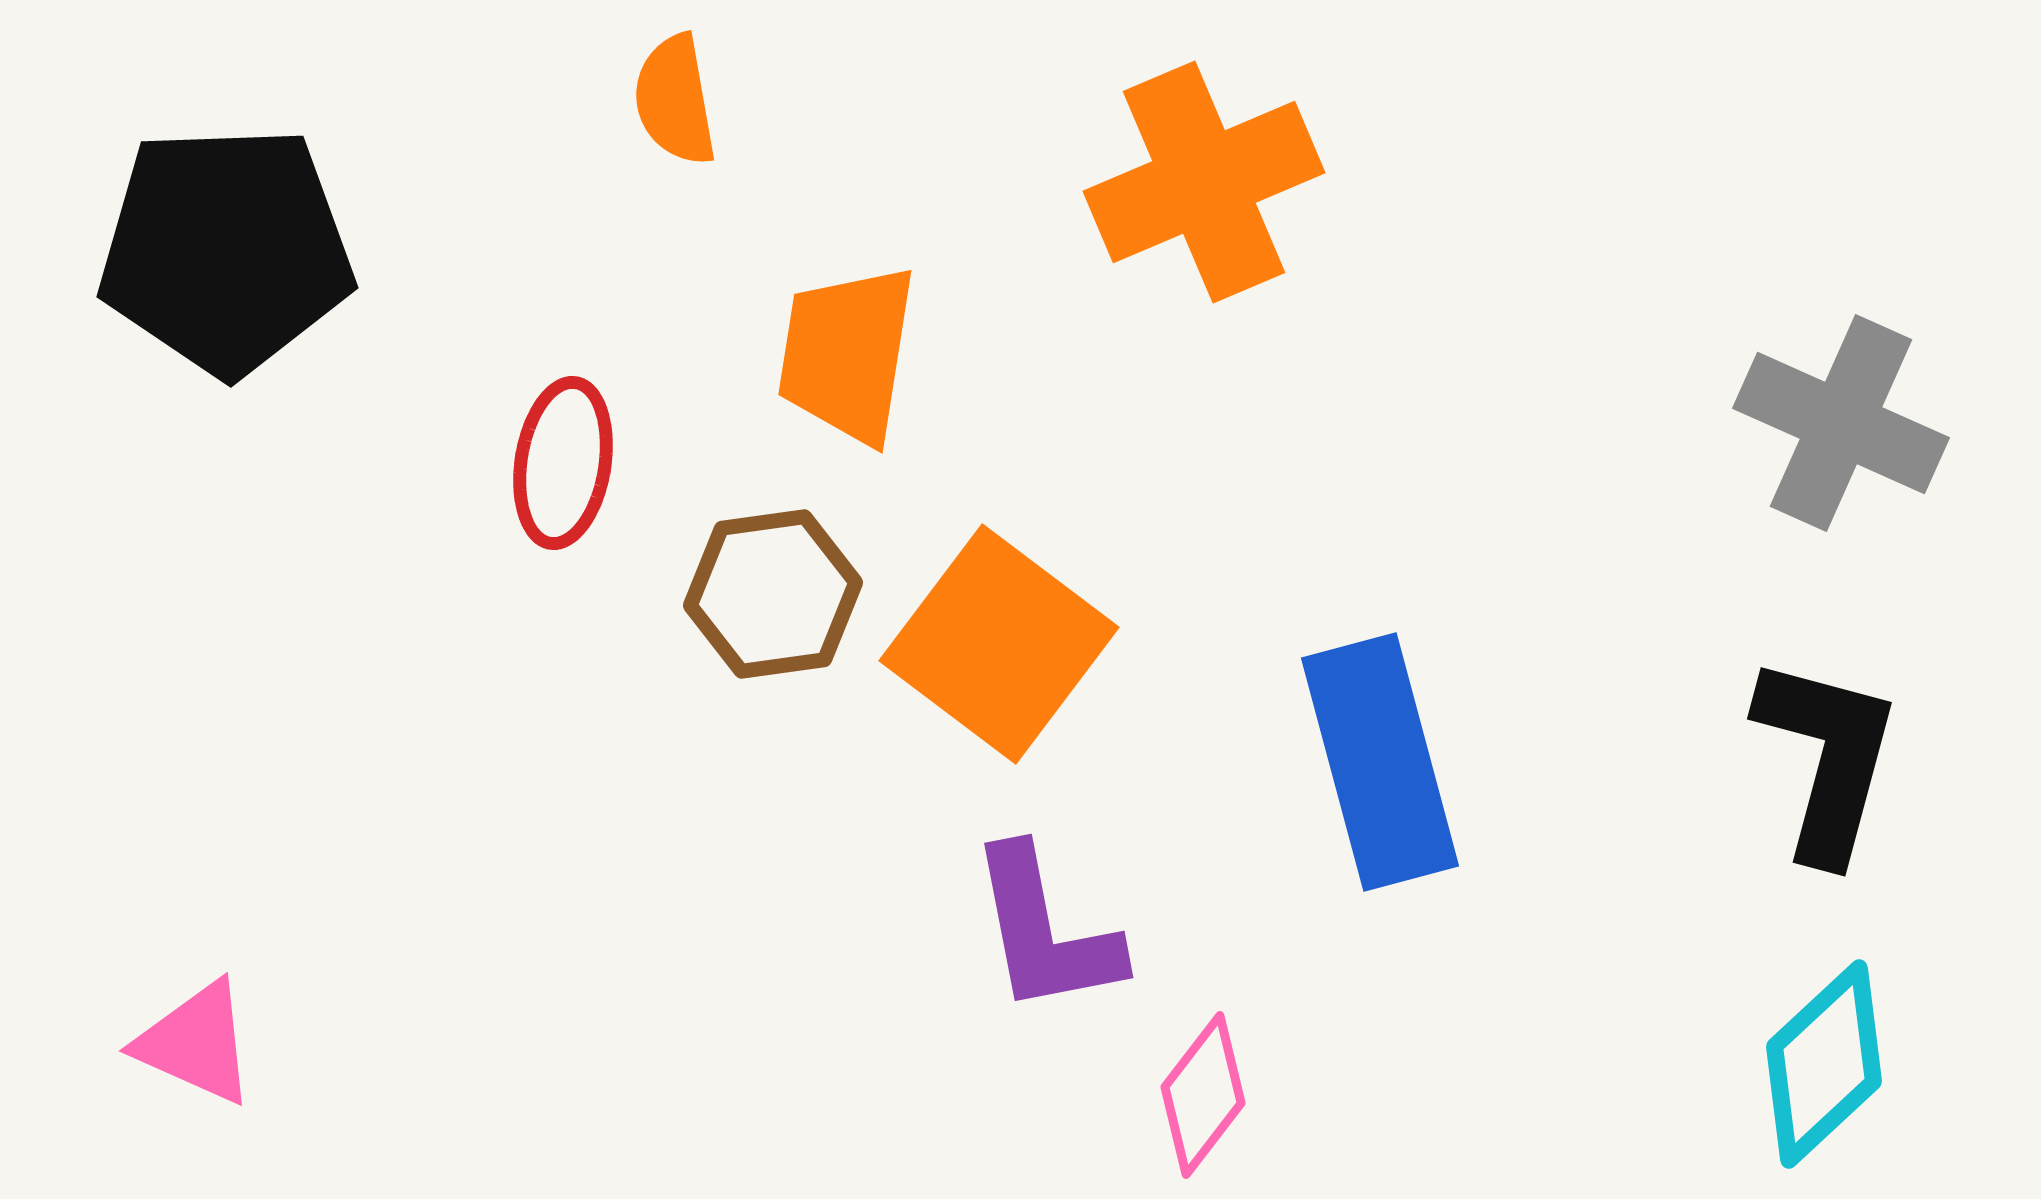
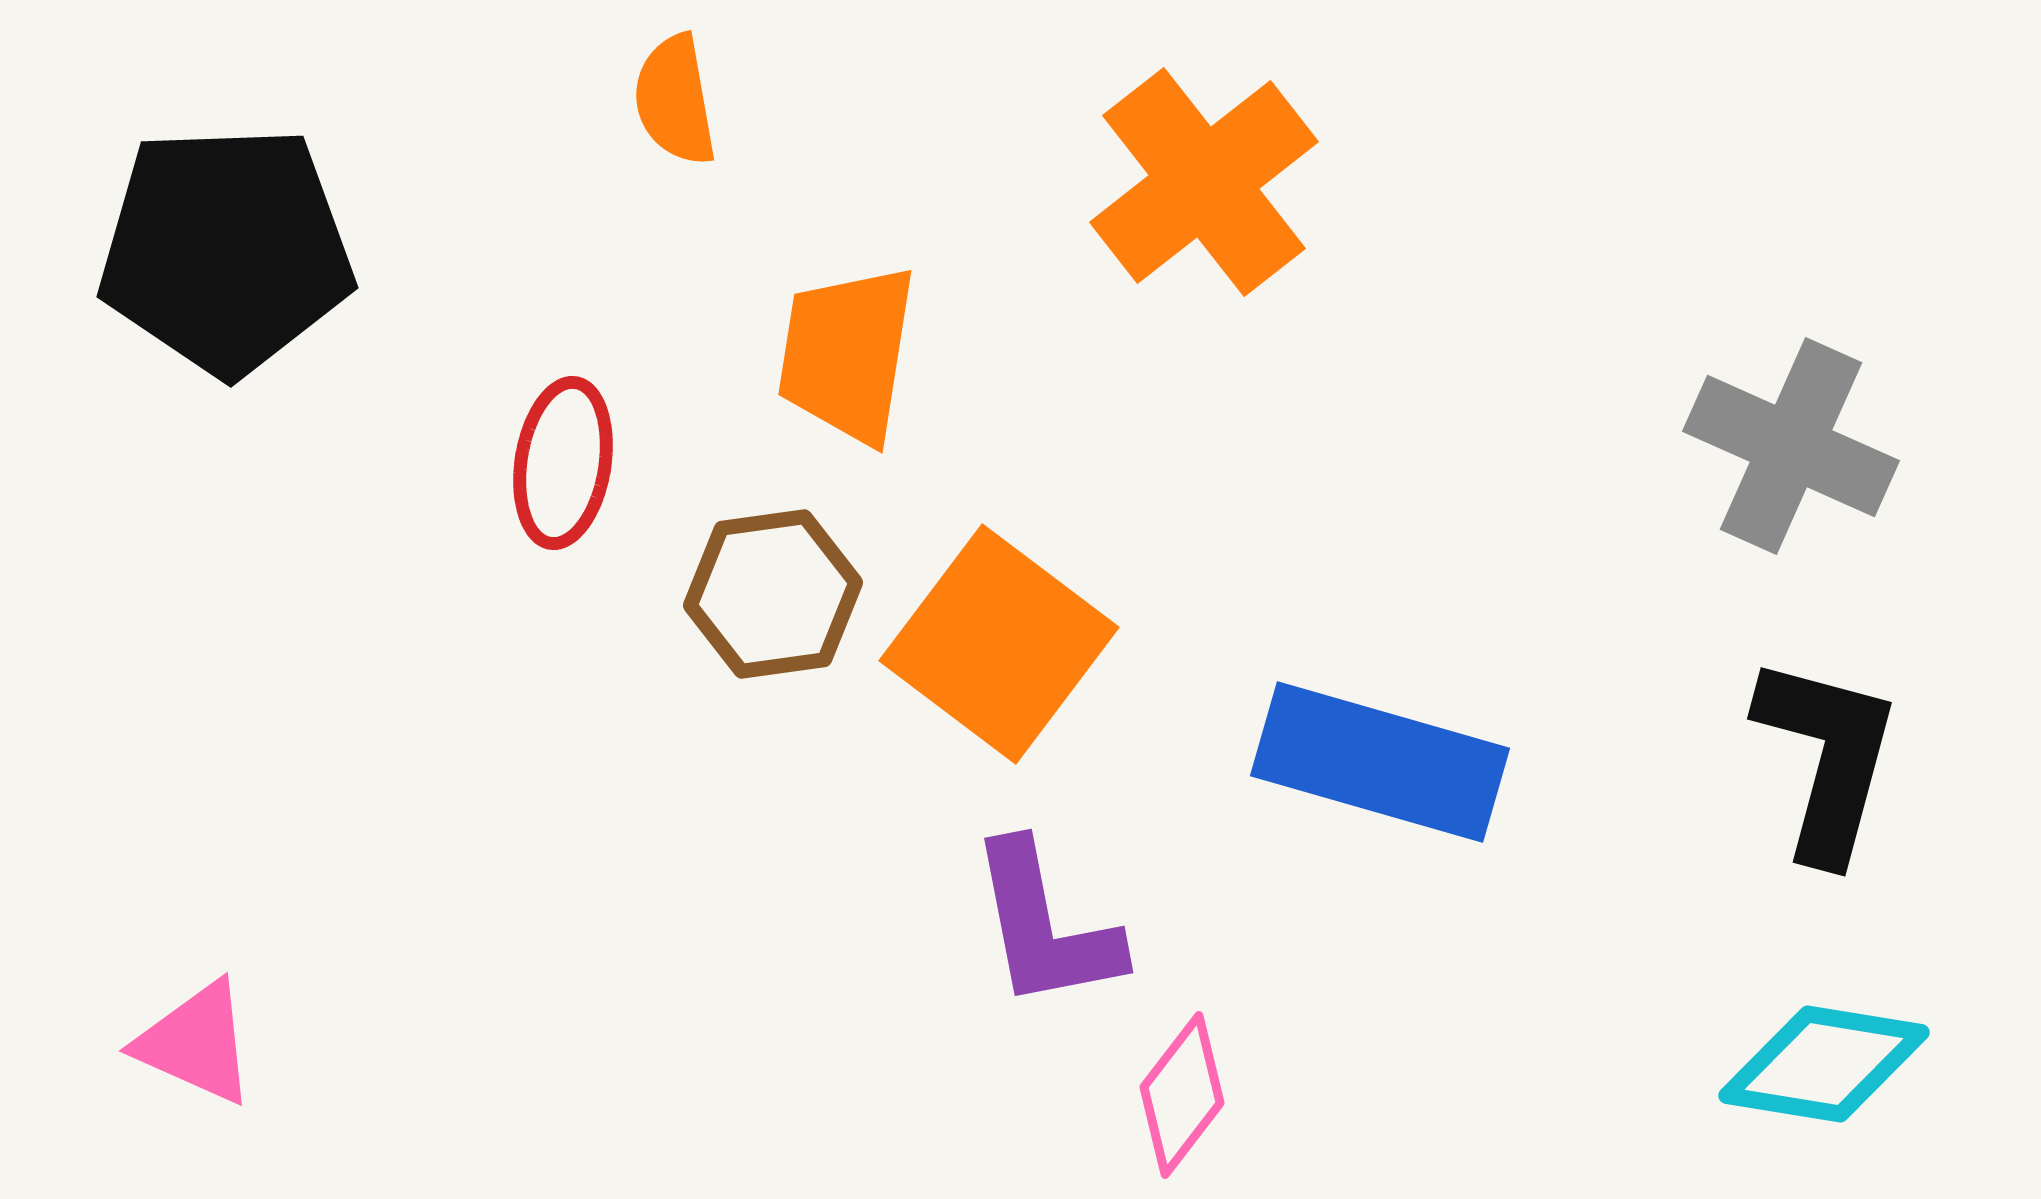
orange cross: rotated 15 degrees counterclockwise
gray cross: moved 50 px left, 23 px down
blue rectangle: rotated 59 degrees counterclockwise
purple L-shape: moved 5 px up
cyan diamond: rotated 52 degrees clockwise
pink diamond: moved 21 px left
